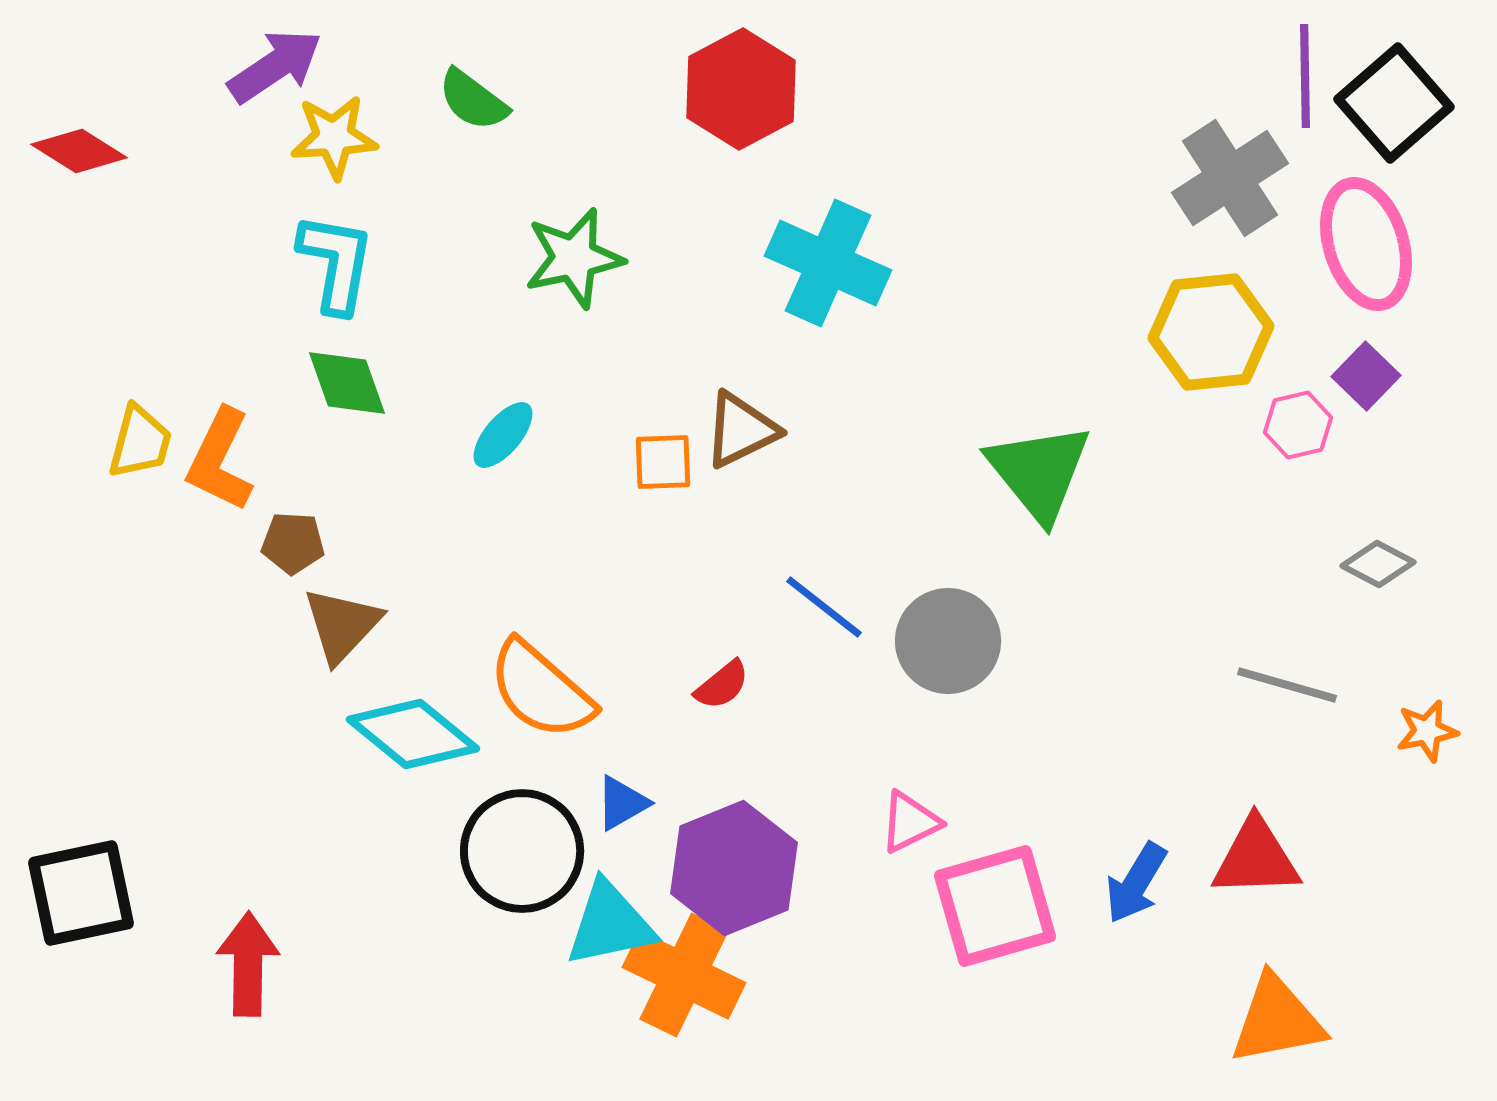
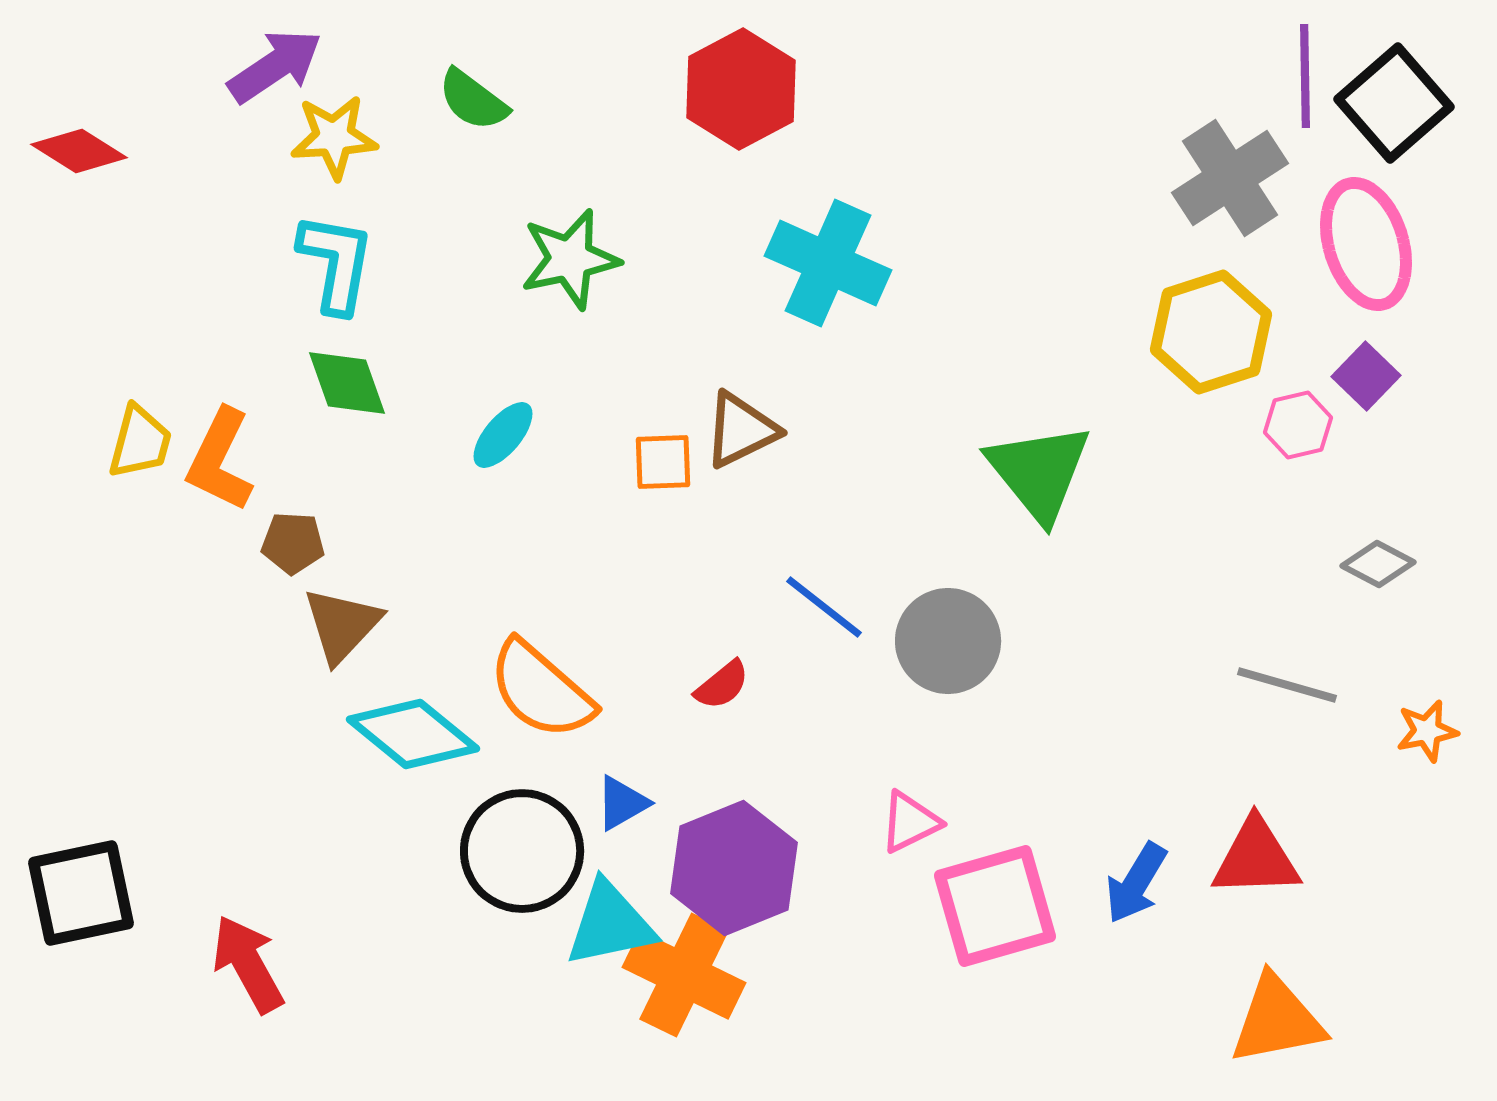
green star at (574, 258): moved 4 px left, 1 px down
yellow hexagon at (1211, 332): rotated 12 degrees counterclockwise
red arrow at (248, 964): rotated 30 degrees counterclockwise
